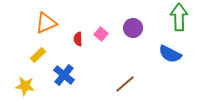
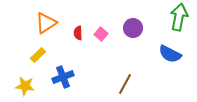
green arrow: rotated 12 degrees clockwise
orange triangle: rotated 10 degrees counterclockwise
red semicircle: moved 6 px up
blue cross: moved 1 px left, 2 px down; rotated 30 degrees clockwise
brown line: rotated 20 degrees counterclockwise
